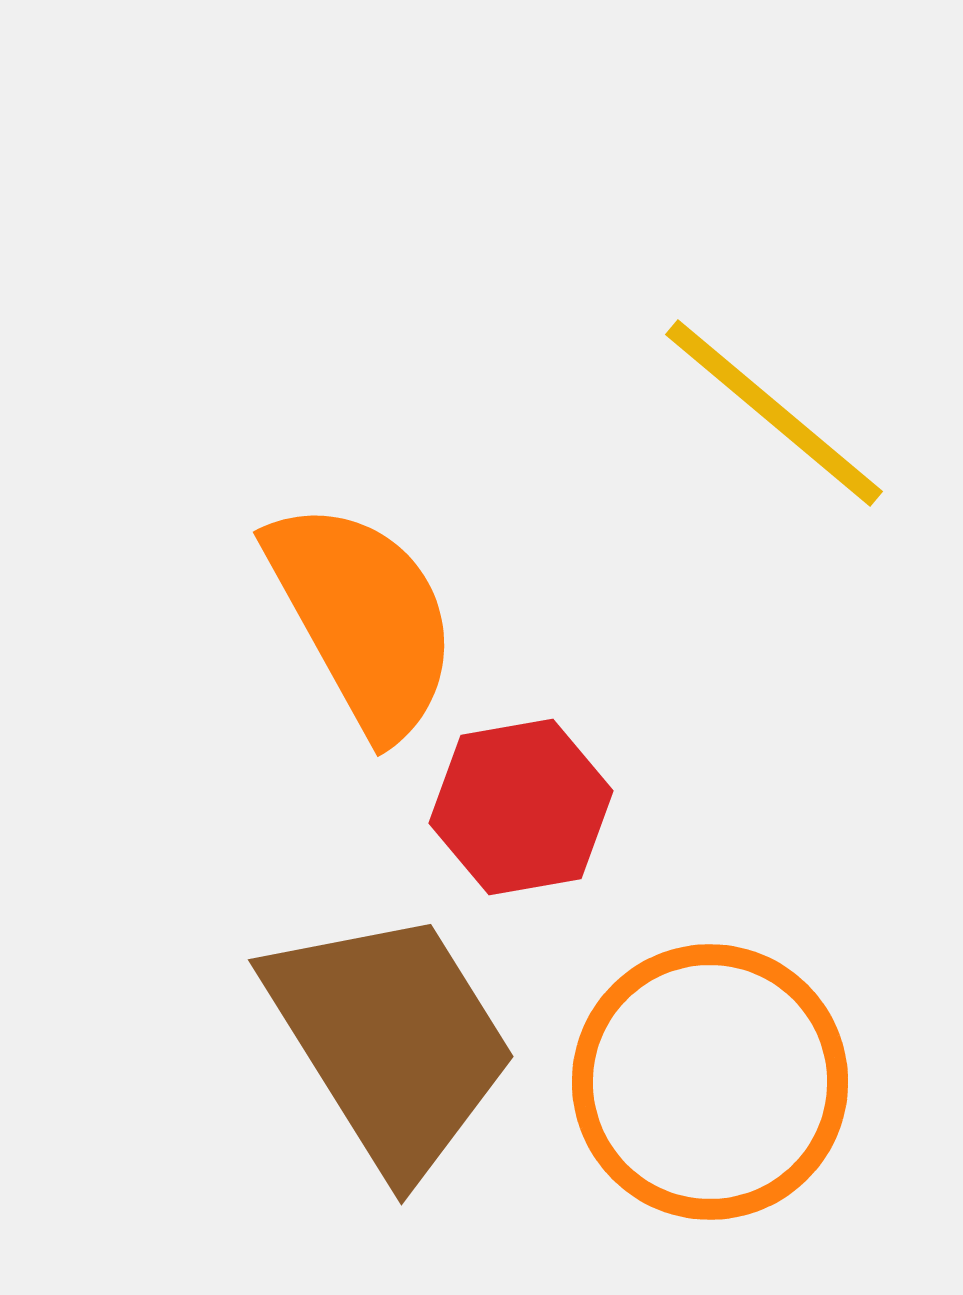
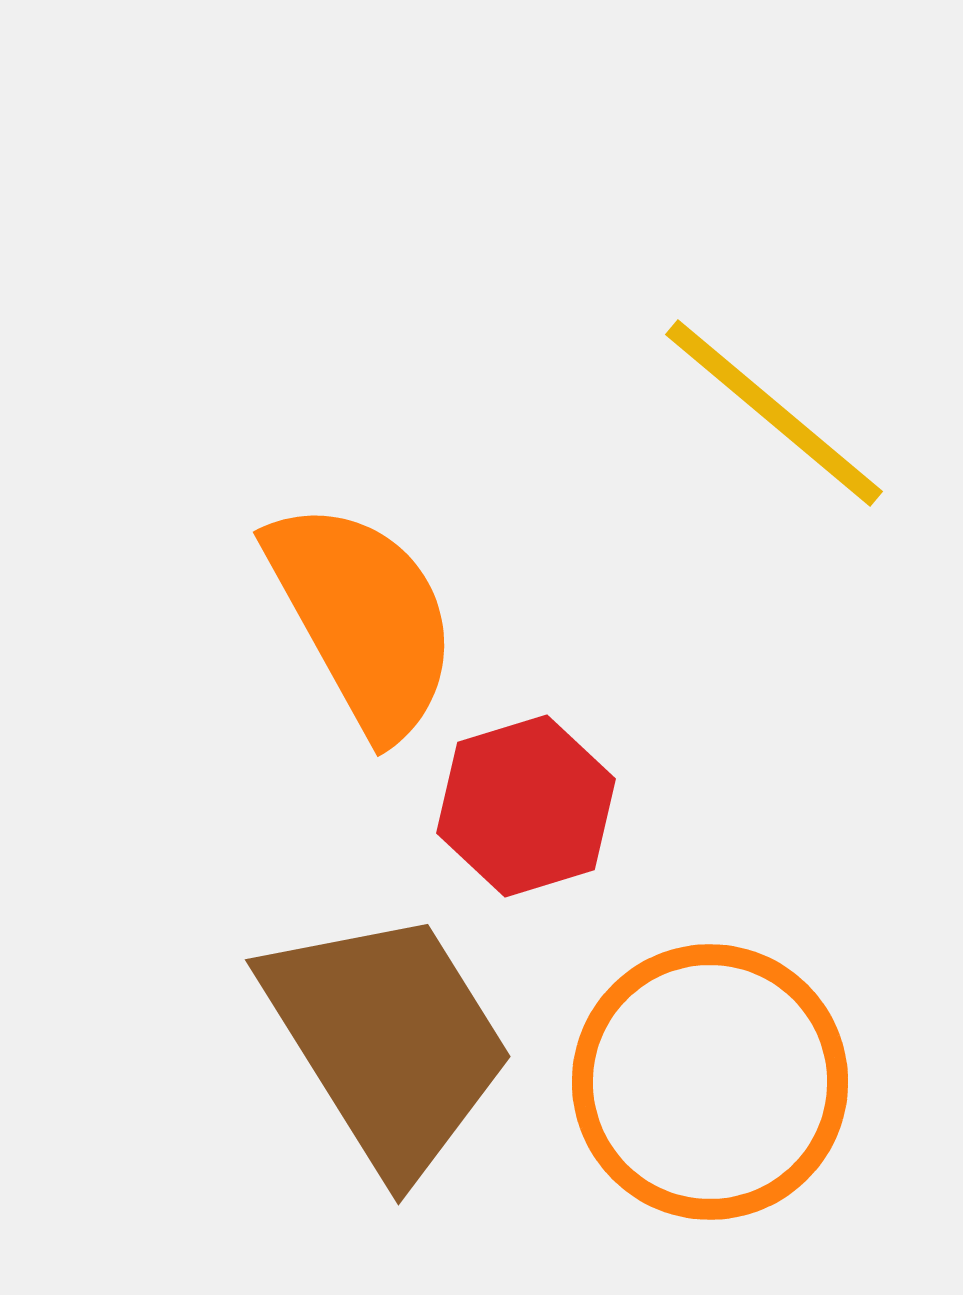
red hexagon: moved 5 px right, 1 px up; rotated 7 degrees counterclockwise
brown trapezoid: moved 3 px left
